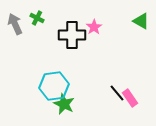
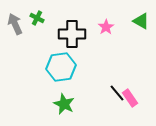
pink star: moved 12 px right
black cross: moved 1 px up
cyan hexagon: moved 7 px right, 19 px up
